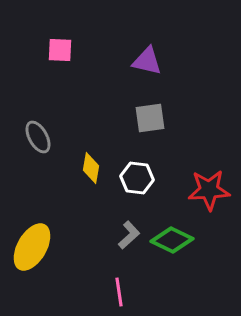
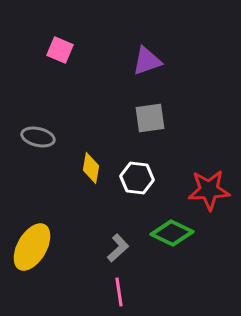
pink square: rotated 20 degrees clockwise
purple triangle: rotated 32 degrees counterclockwise
gray ellipse: rotated 48 degrees counterclockwise
gray L-shape: moved 11 px left, 13 px down
green diamond: moved 7 px up
